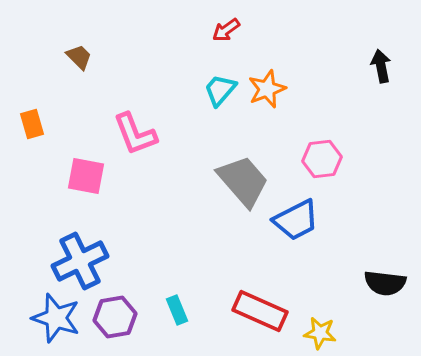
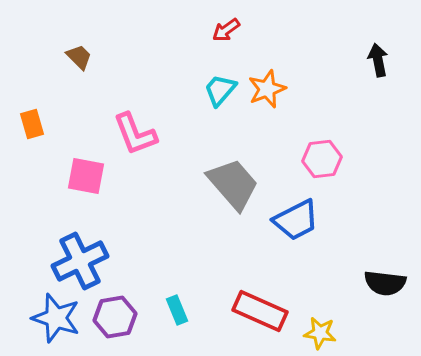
black arrow: moved 3 px left, 6 px up
gray trapezoid: moved 10 px left, 3 px down
